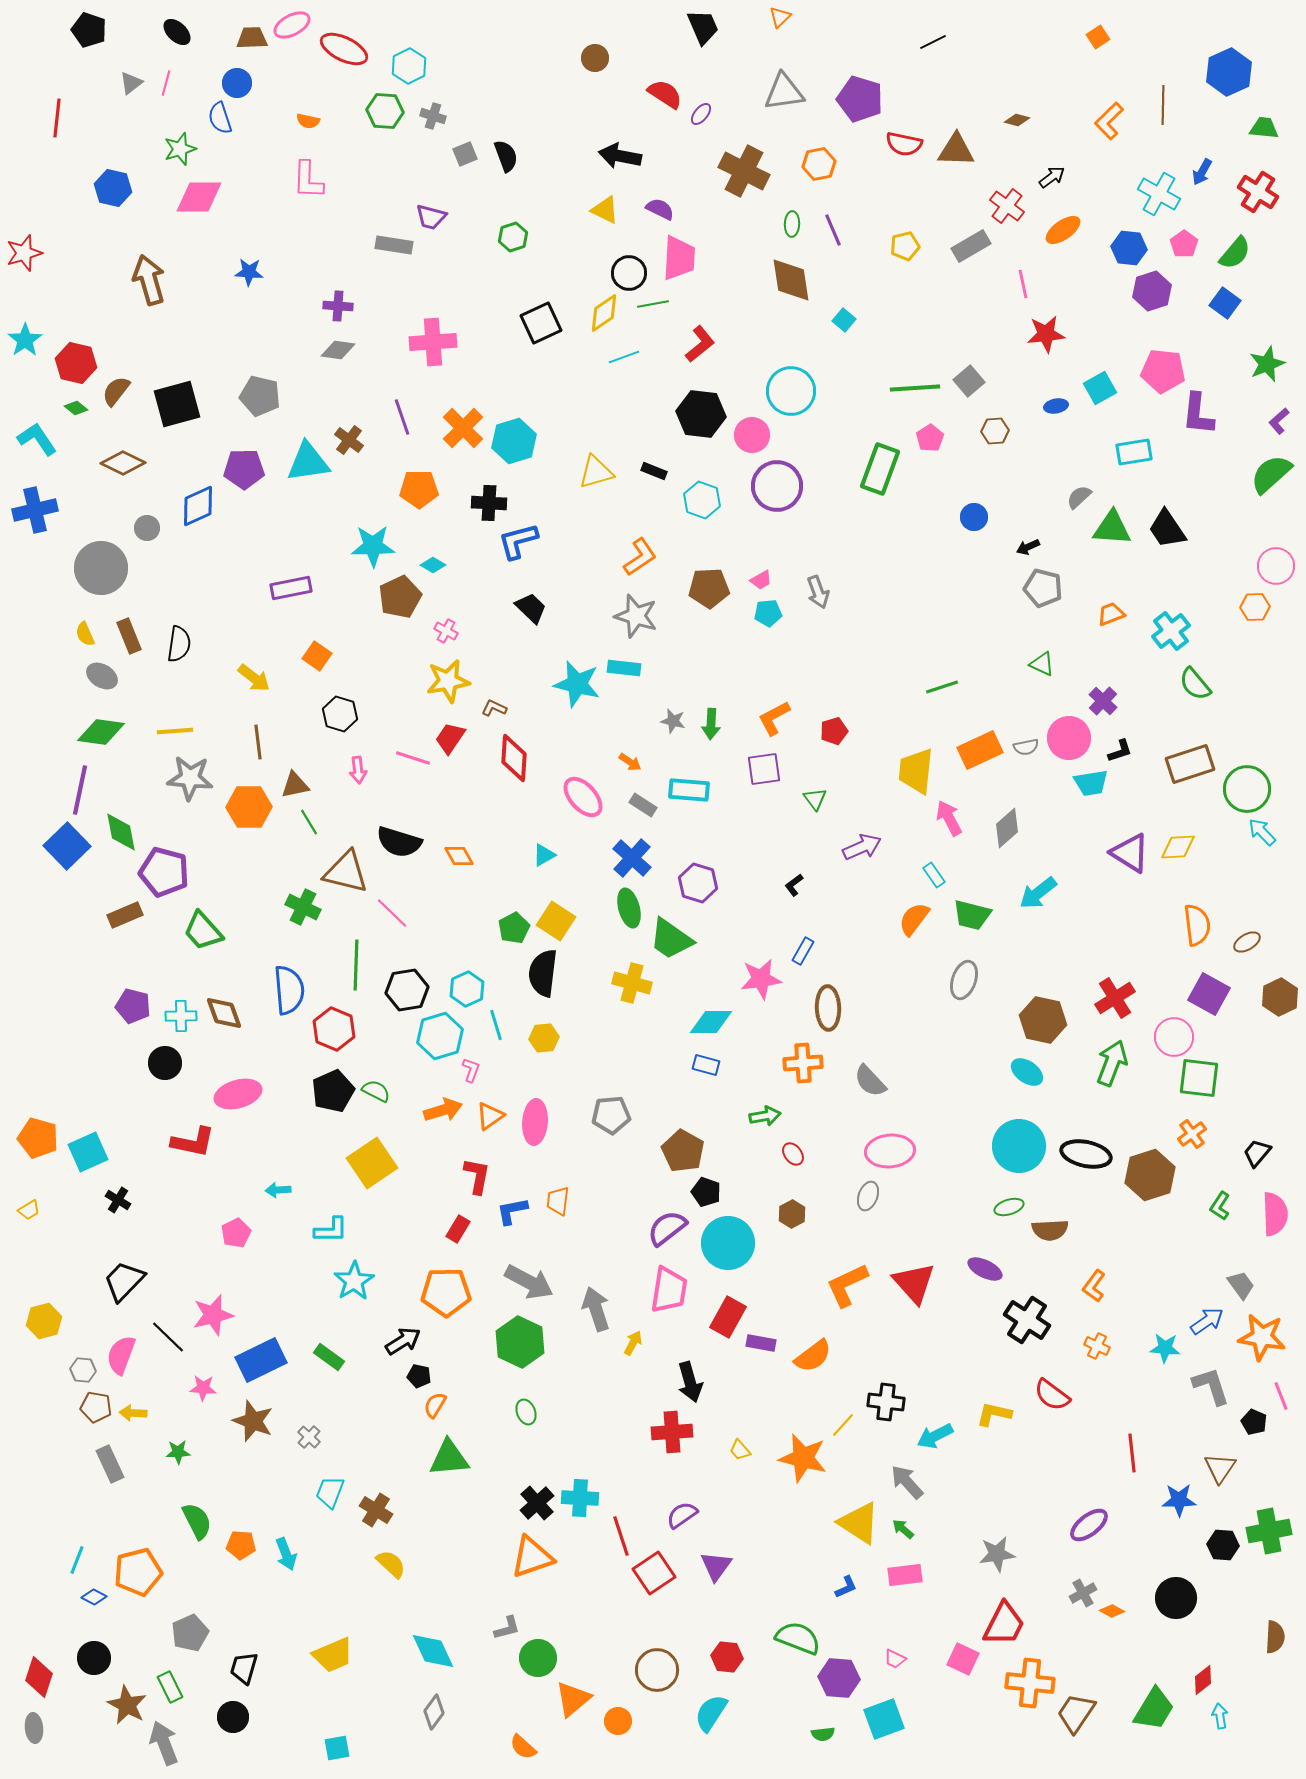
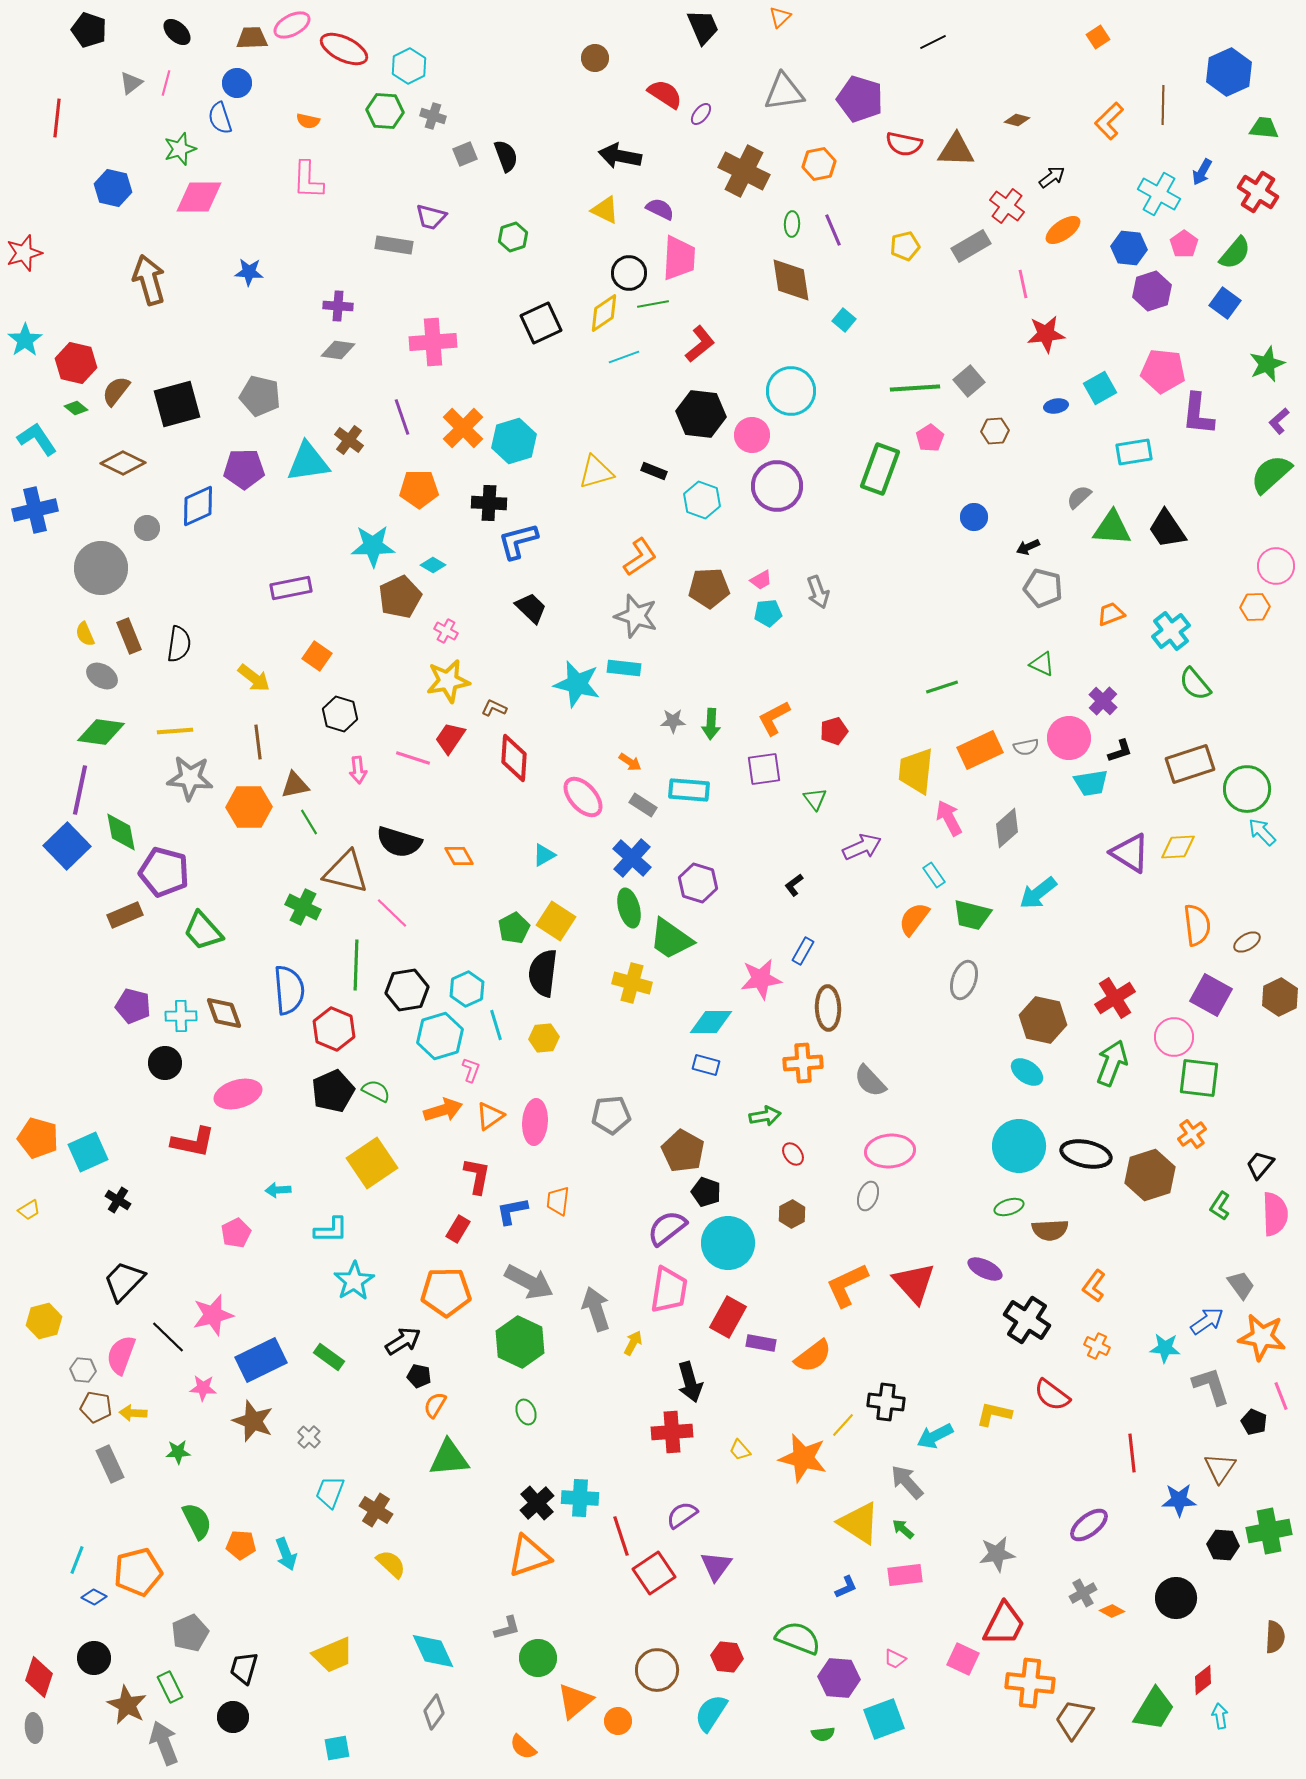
gray star at (673, 721): rotated 15 degrees counterclockwise
purple square at (1209, 994): moved 2 px right, 1 px down
black trapezoid at (1257, 1153): moved 3 px right, 12 px down
orange triangle at (532, 1557): moved 3 px left, 1 px up
orange triangle at (573, 1699): moved 2 px right, 2 px down
brown trapezoid at (1076, 1713): moved 2 px left, 6 px down
